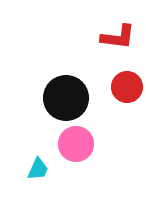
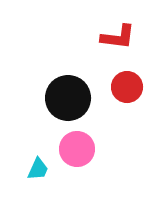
black circle: moved 2 px right
pink circle: moved 1 px right, 5 px down
